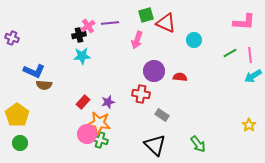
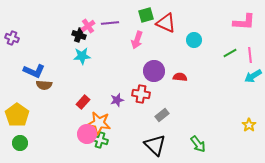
black cross: rotated 32 degrees clockwise
purple star: moved 9 px right, 2 px up
gray rectangle: rotated 72 degrees counterclockwise
